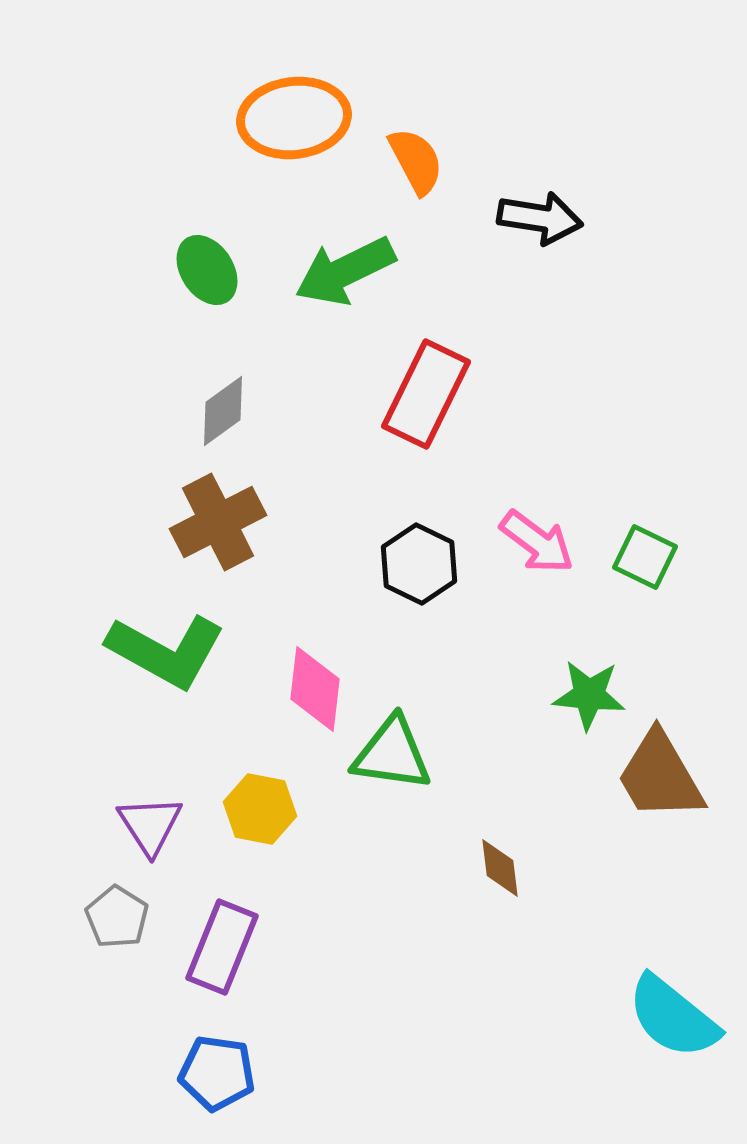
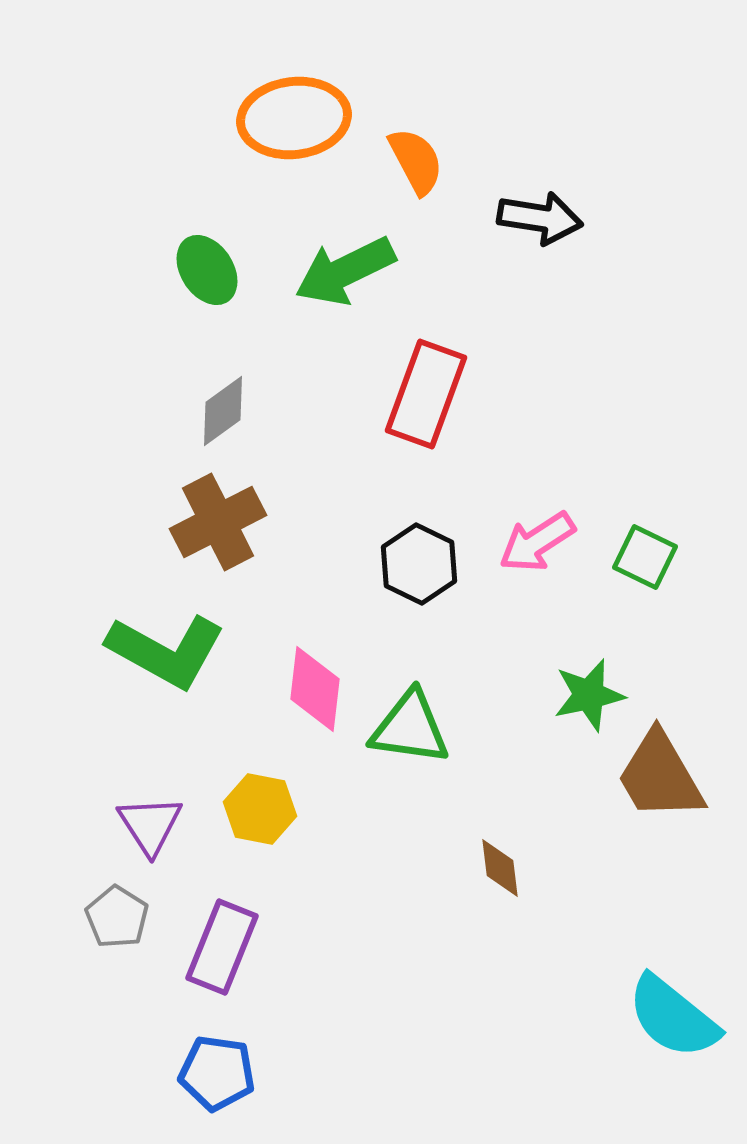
red rectangle: rotated 6 degrees counterclockwise
pink arrow: rotated 110 degrees clockwise
green star: rotated 18 degrees counterclockwise
green triangle: moved 18 px right, 26 px up
